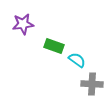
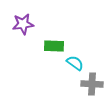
green rectangle: rotated 18 degrees counterclockwise
cyan semicircle: moved 2 px left, 3 px down
